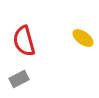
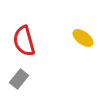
gray rectangle: rotated 24 degrees counterclockwise
